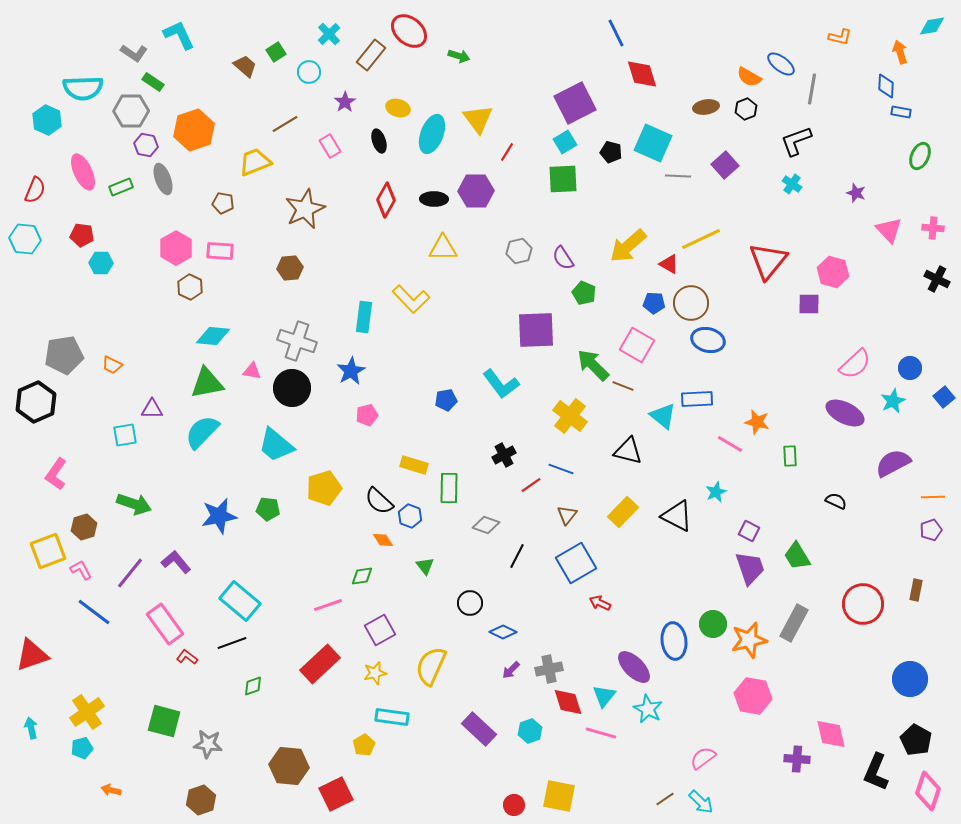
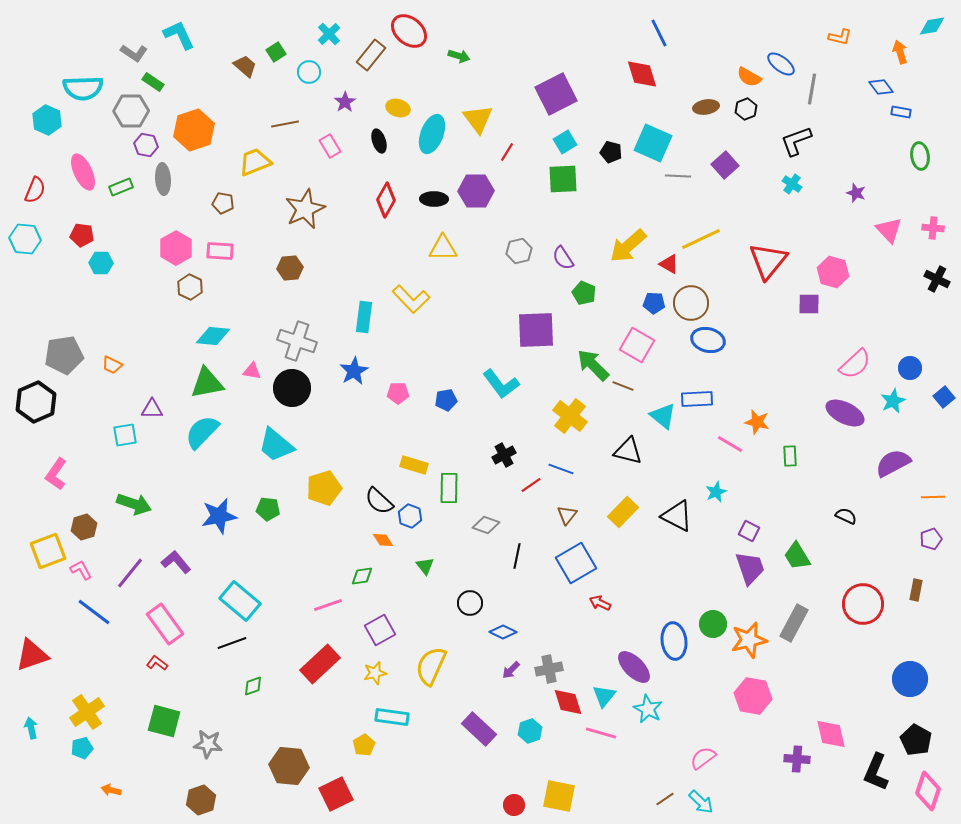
blue line at (616, 33): moved 43 px right
blue diamond at (886, 86): moved 5 px left, 1 px down; rotated 40 degrees counterclockwise
purple square at (575, 103): moved 19 px left, 9 px up
brown line at (285, 124): rotated 20 degrees clockwise
green ellipse at (920, 156): rotated 32 degrees counterclockwise
gray ellipse at (163, 179): rotated 16 degrees clockwise
blue star at (351, 371): moved 3 px right
pink pentagon at (367, 415): moved 31 px right, 22 px up; rotated 15 degrees clockwise
black semicircle at (836, 501): moved 10 px right, 15 px down
purple pentagon at (931, 530): moved 9 px down
black line at (517, 556): rotated 15 degrees counterclockwise
red L-shape at (187, 657): moved 30 px left, 6 px down
